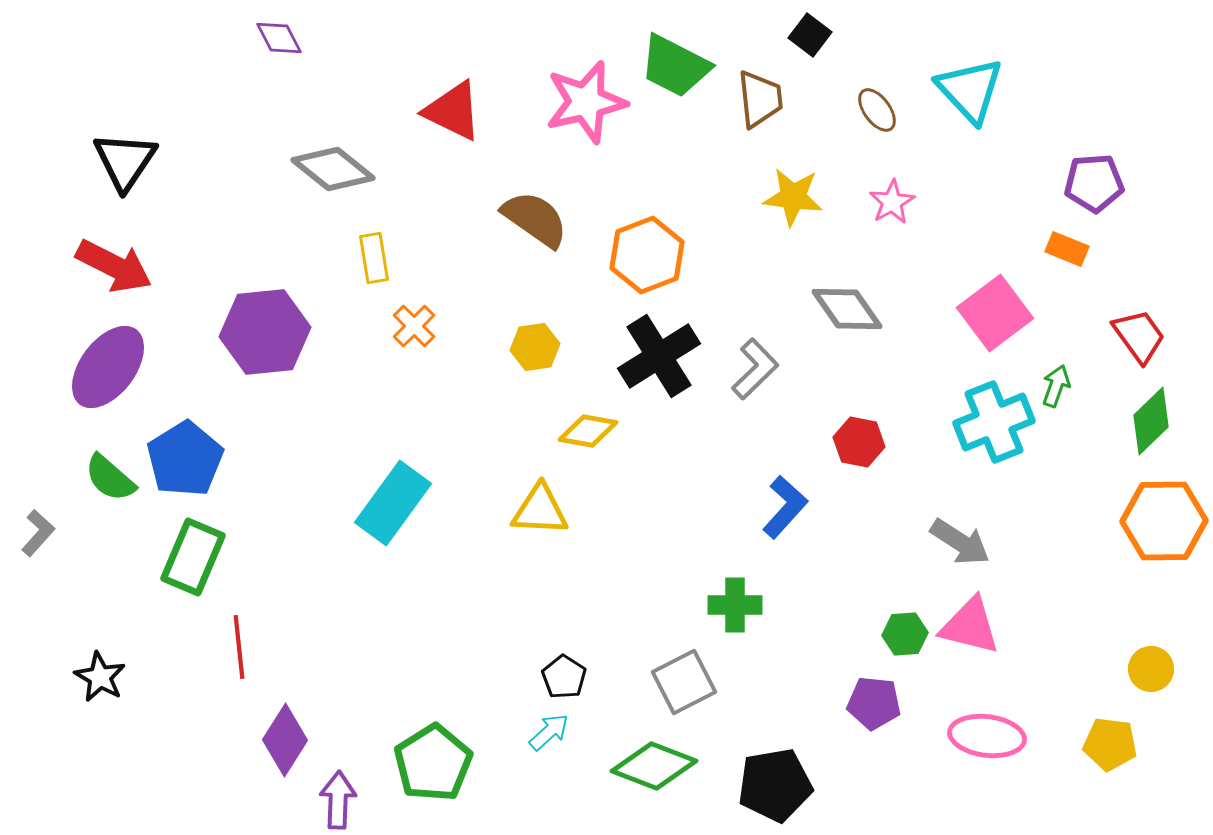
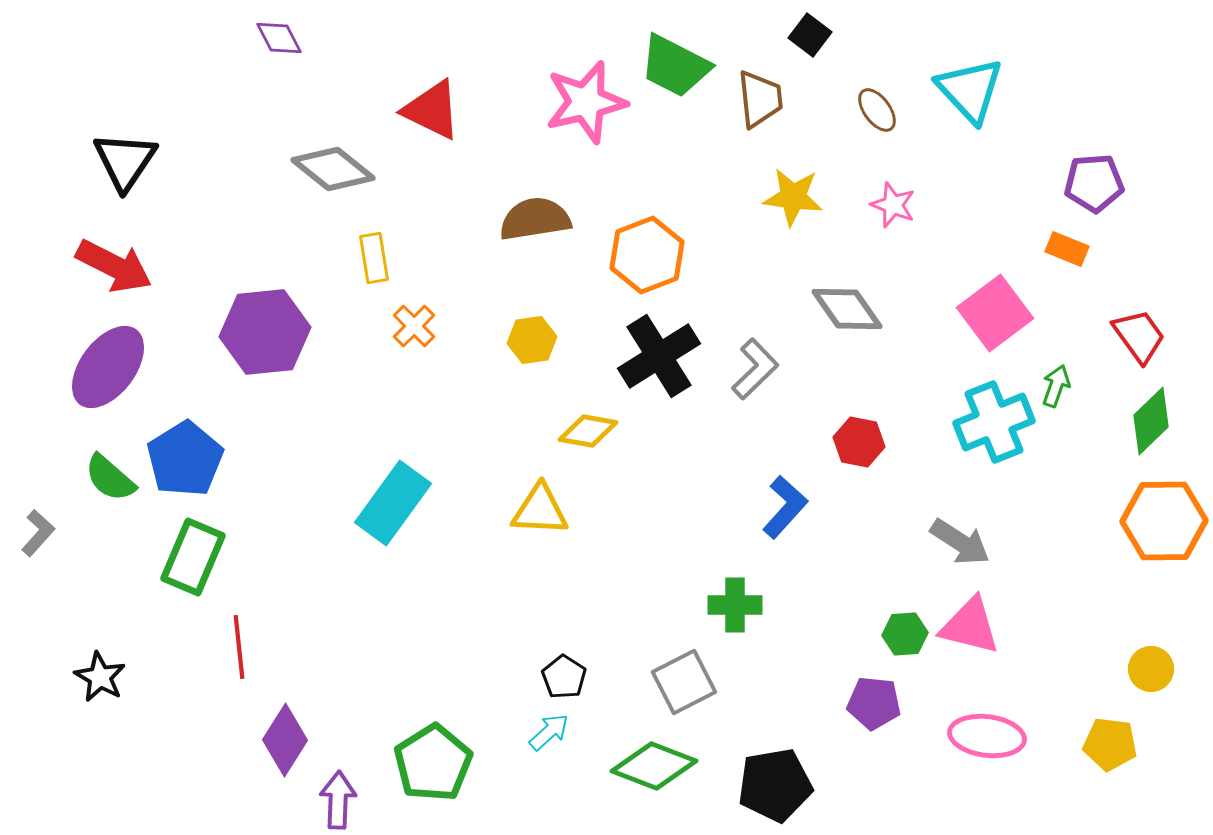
red triangle at (453, 111): moved 21 px left, 1 px up
pink star at (892, 202): moved 1 px right, 3 px down; rotated 21 degrees counterclockwise
brown semicircle at (535, 219): rotated 44 degrees counterclockwise
yellow hexagon at (535, 347): moved 3 px left, 7 px up
